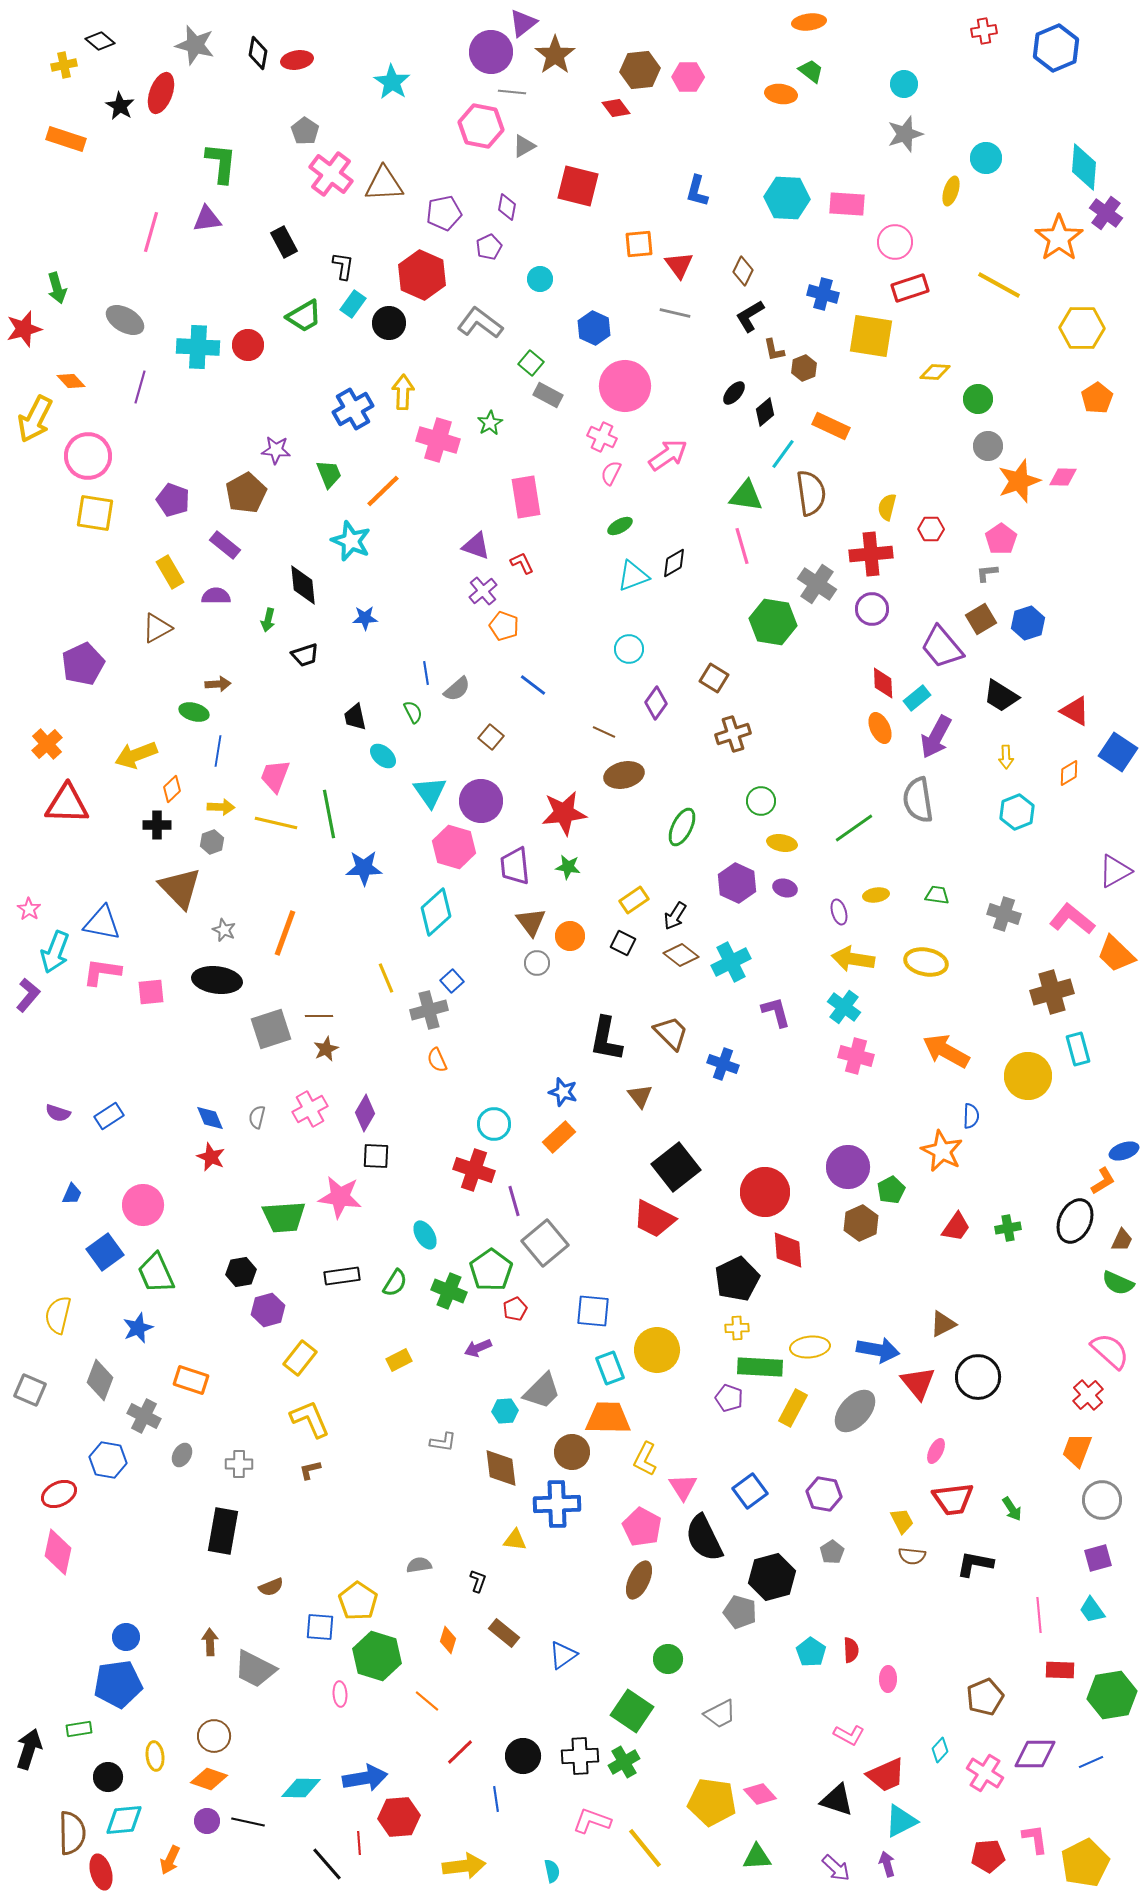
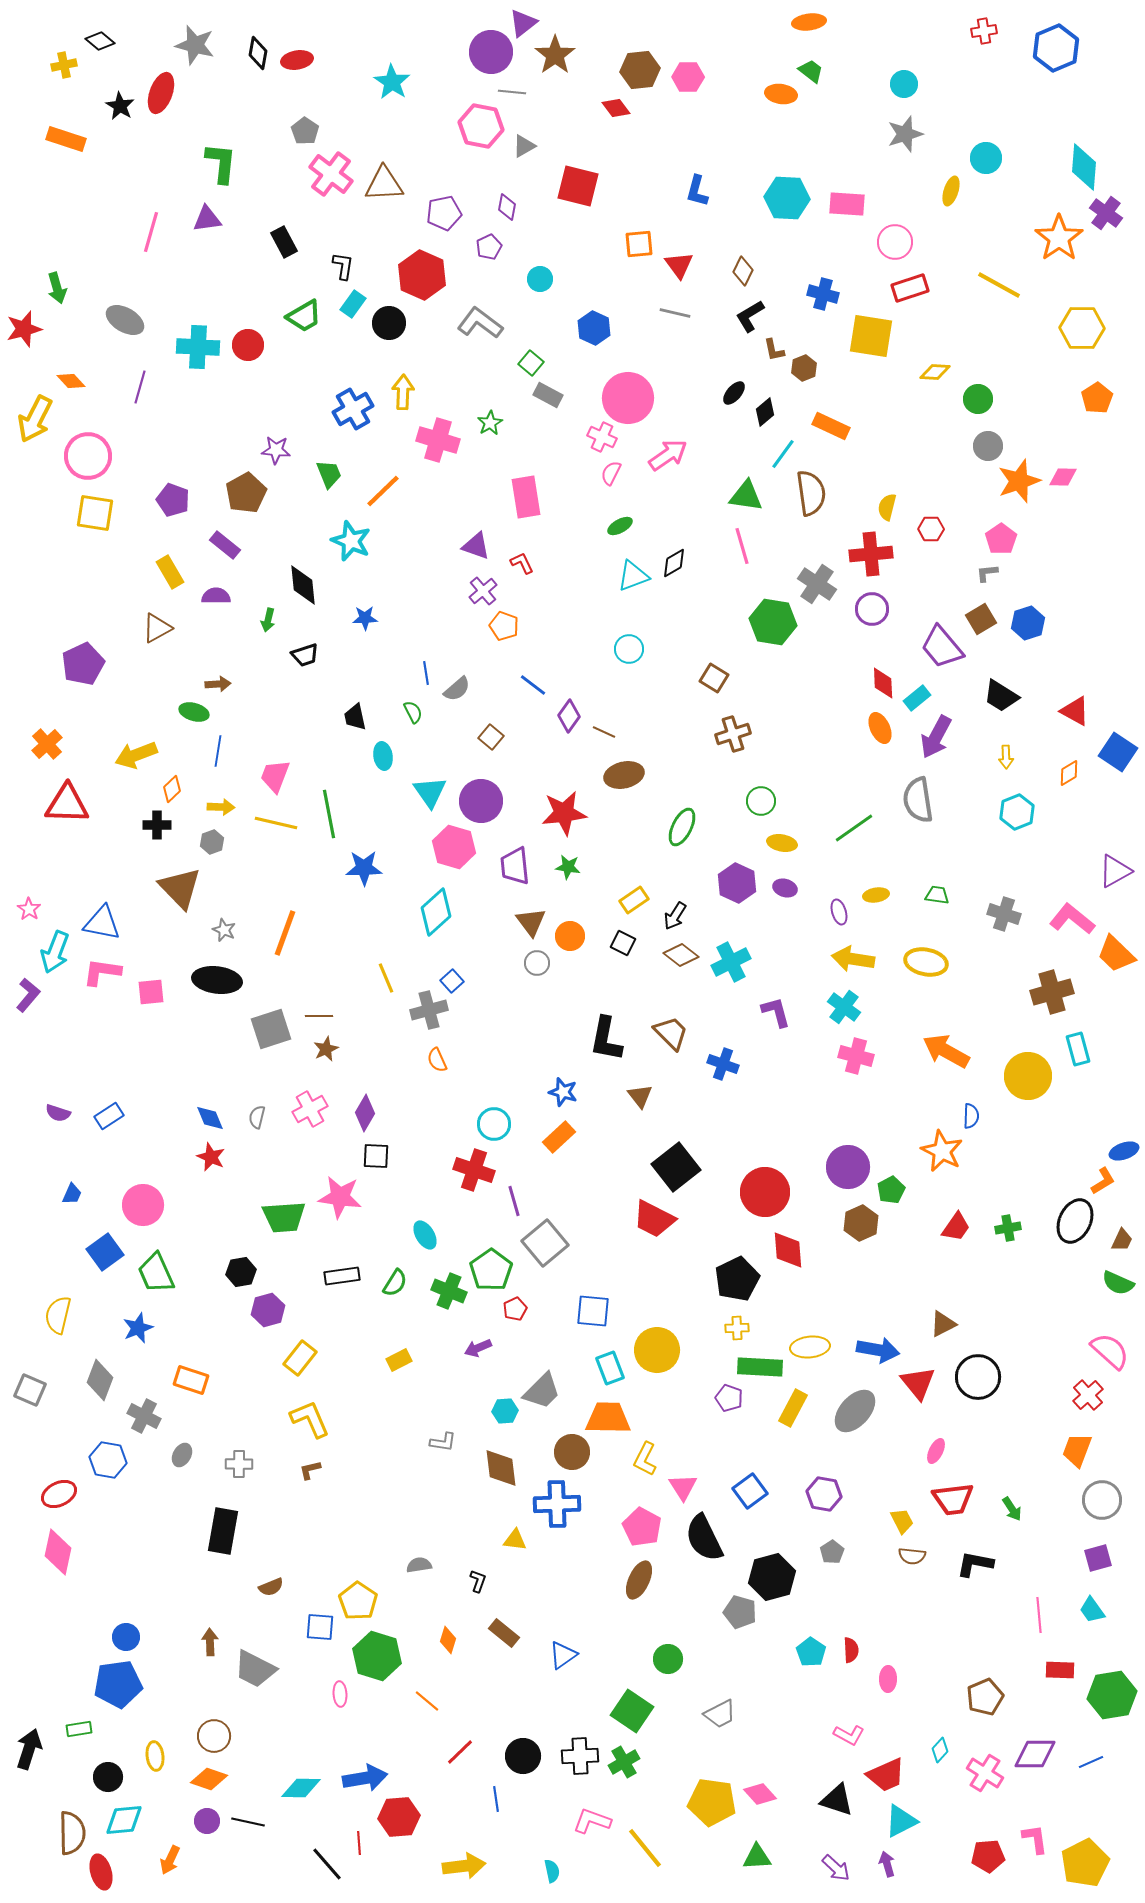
pink circle at (625, 386): moved 3 px right, 12 px down
purple diamond at (656, 703): moved 87 px left, 13 px down
cyan ellipse at (383, 756): rotated 40 degrees clockwise
